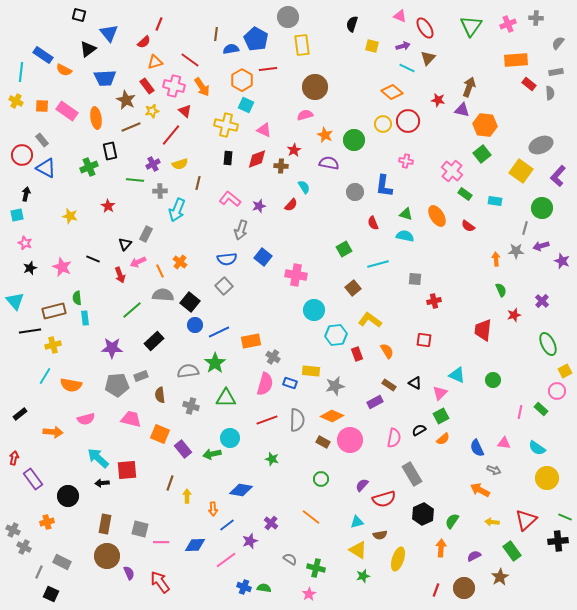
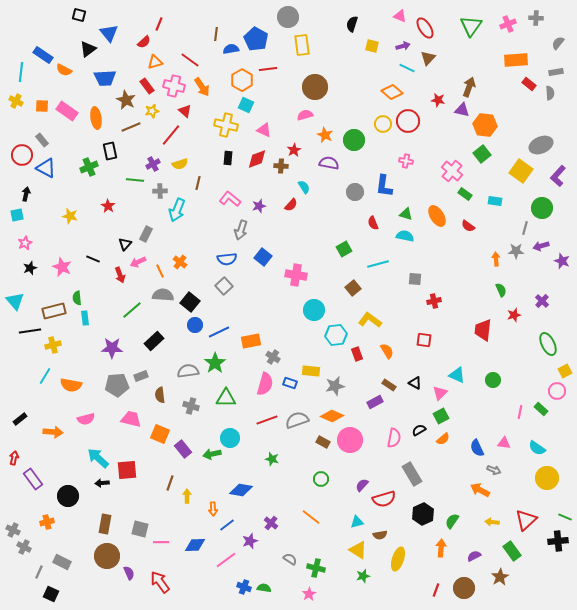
pink star at (25, 243): rotated 24 degrees clockwise
black rectangle at (20, 414): moved 5 px down
gray semicircle at (297, 420): rotated 110 degrees counterclockwise
